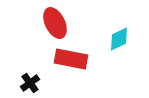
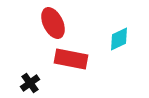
red ellipse: moved 2 px left
